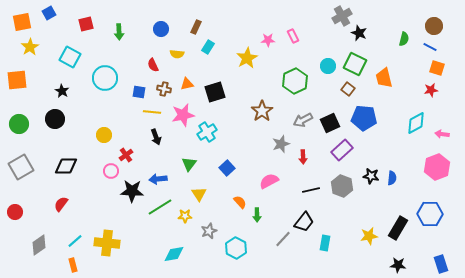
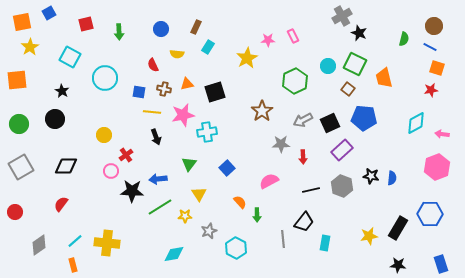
cyan cross at (207, 132): rotated 24 degrees clockwise
gray star at (281, 144): rotated 18 degrees clockwise
gray line at (283, 239): rotated 48 degrees counterclockwise
